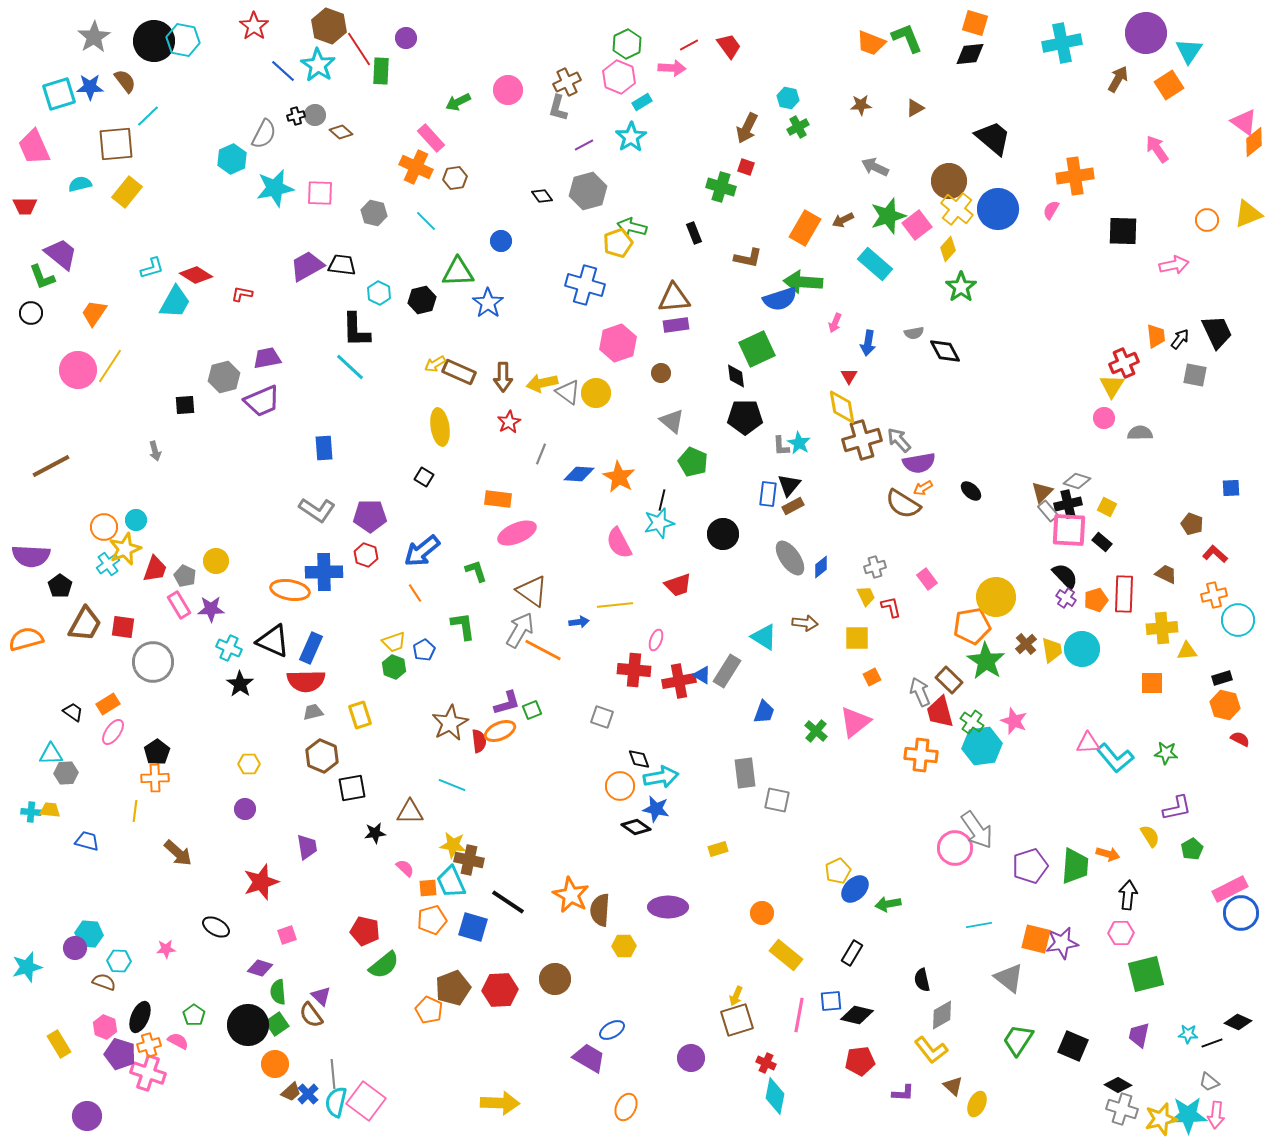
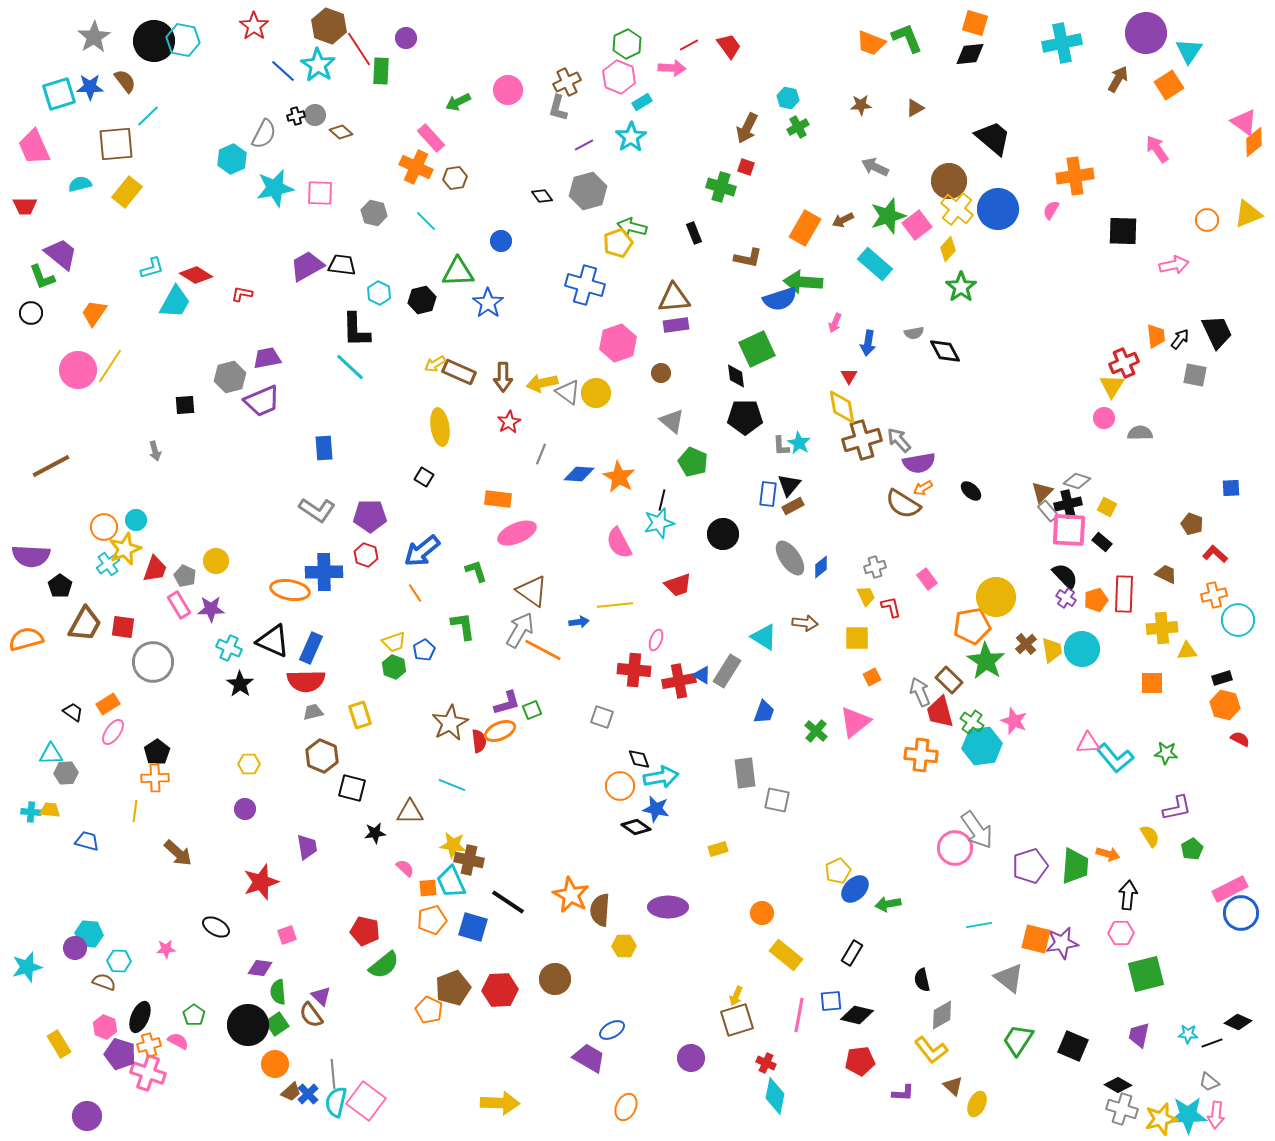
gray hexagon at (224, 377): moved 6 px right
black square at (352, 788): rotated 24 degrees clockwise
purple diamond at (260, 968): rotated 10 degrees counterclockwise
